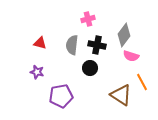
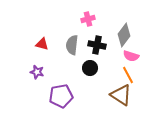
red triangle: moved 2 px right, 1 px down
orange line: moved 14 px left, 7 px up
